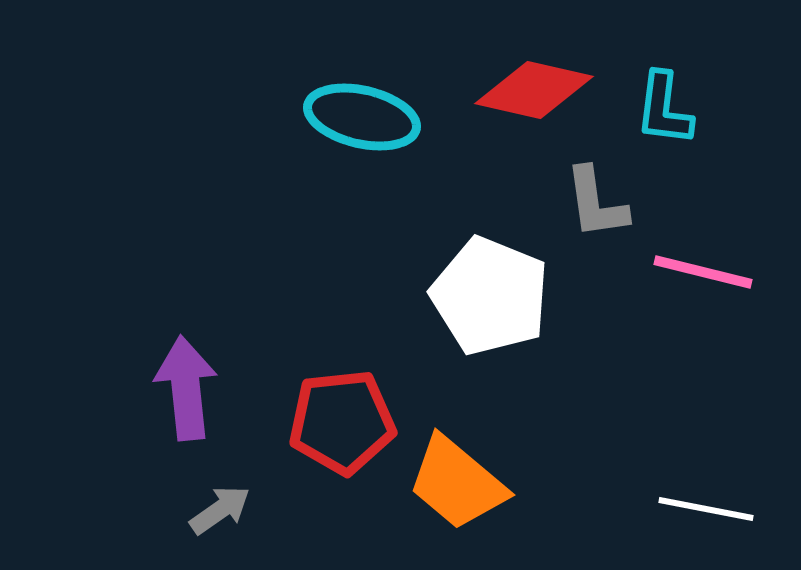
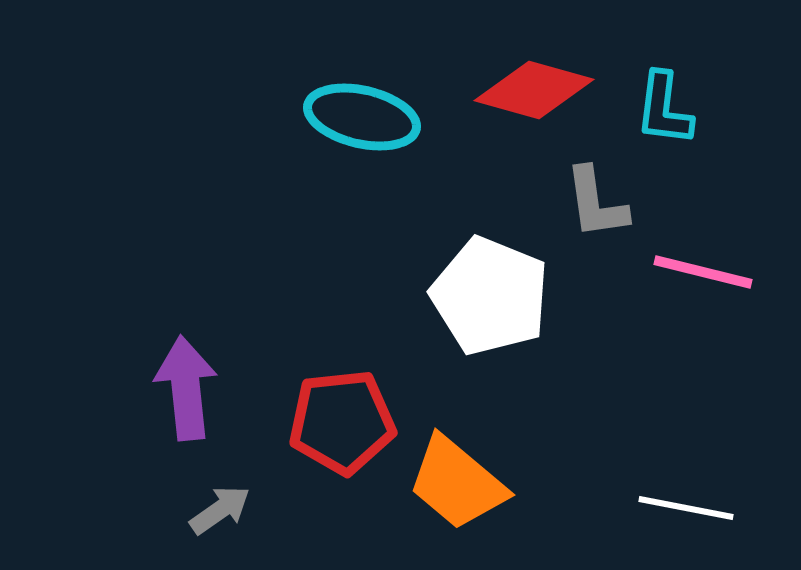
red diamond: rotated 3 degrees clockwise
white line: moved 20 px left, 1 px up
